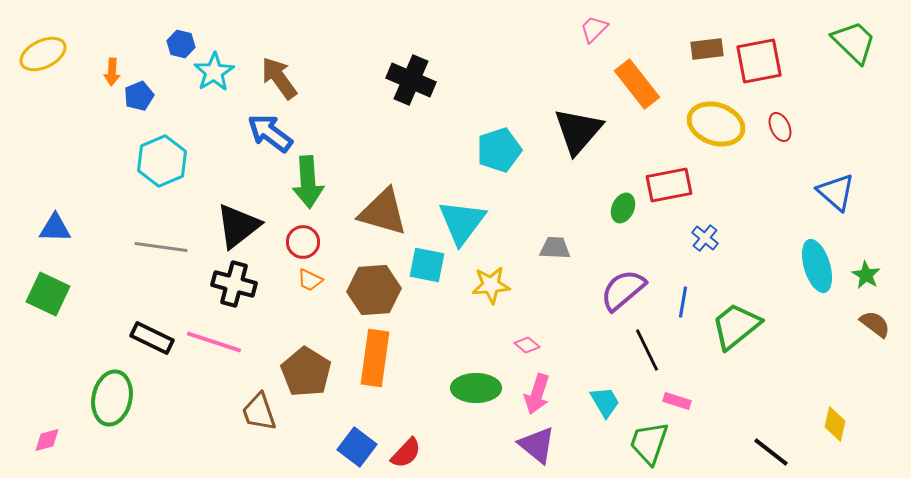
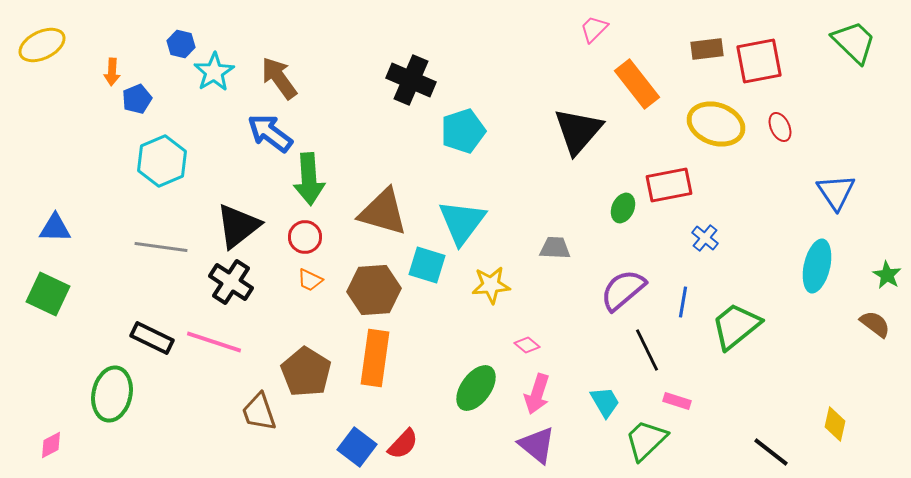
yellow ellipse at (43, 54): moved 1 px left, 9 px up
blue pentagon at (139, 96): moved 2 px left, 3 px down
cyan pentagon at (499, 150): moved 36 px left, 19 px up
green arrow at (308, 182): moved 1 px right, 3 px up
blue triangle at (836, 192): rotated 15 degrees clockwise
red circle at (303, 242): moved 2 px right, 5 px up
cyan square at (427, 265): rotated 6 degrees clockwise
cyan ellipse at (817, 266): rotated 30 degrees clockwise
green star at (866, 275): moved 21 px right
black cross at (234, 284): moved 3 px left, 2 px up; rotated 18 degrees clockwise
green ellipse at (476, 388): rotated 54 degrees counterclockwise
green ellipse at (112, 398): moved 4 px up
pink diamond at (47, 440): moved 4 px right, 5 px down; rotated 12 degrees counterclockwise
green trapezoid at (649, 443): moved 3 px left, 3 px up; rotated 27 degrees clockwise
red semicircle at (406, 453): moved 3 px left, 9 px up
